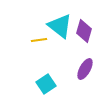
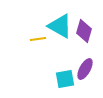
cyan triangle: rotated 8 degrees counterclockwise
yellow line: moved 1 px left, 1 px up
cyan square: moved 19 px right, 5 px up; rotated 24 degrees clockwise
